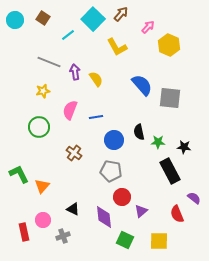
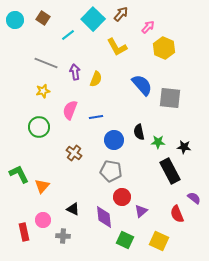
yellow hexagon: moved 5 px left, 3 px down
gray line: moved 3 px left, 1 px down
yellow semicircle: rotated 56 degrees clockwise
gray cross: rotated 24 degrees clockwise
yellow square: rotated 24 degrees clockwise
